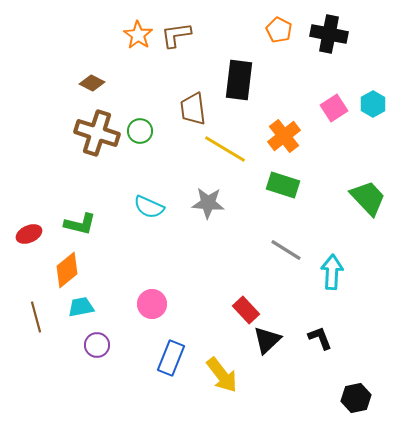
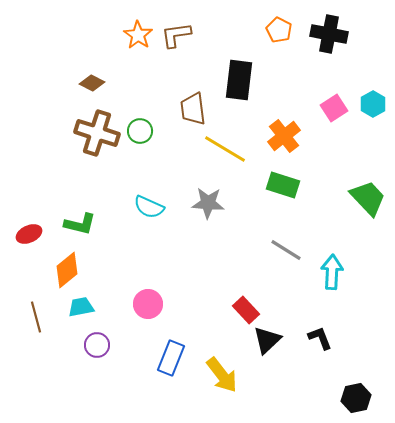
pink circle: moved 4 px left
